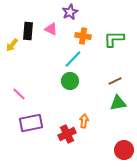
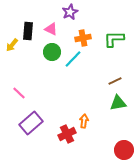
orange cross: moved 2 px down; rotated 21 degrees counterclockwise
green circle: moved 18 px left, 29 px up
pink line: moved 1 px up
purple rectangle: rotated 30 degrees counterclockwise
